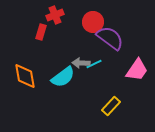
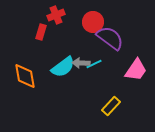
red cross: moved 1 px right
pink trapezoid: moved 1 px left
cyan semicircle: moved 10 px up
